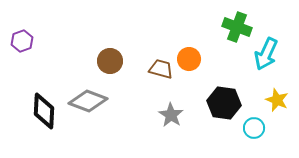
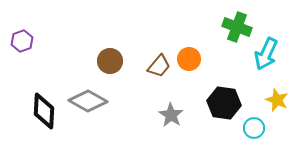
brown trapezoid: moved 2 px left, 3 px up; rotated 115 degrees clockwise
gray diamond: rotated 9 degrees clockwise
